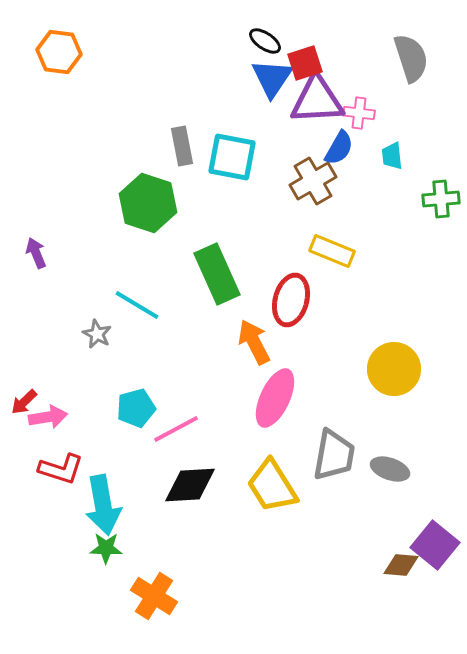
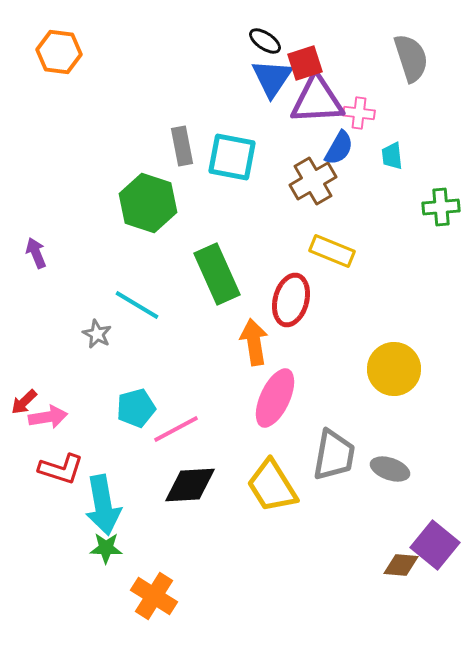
green cross: moved 8 px down
orange arrow: rotated 18 degrees clockwise
